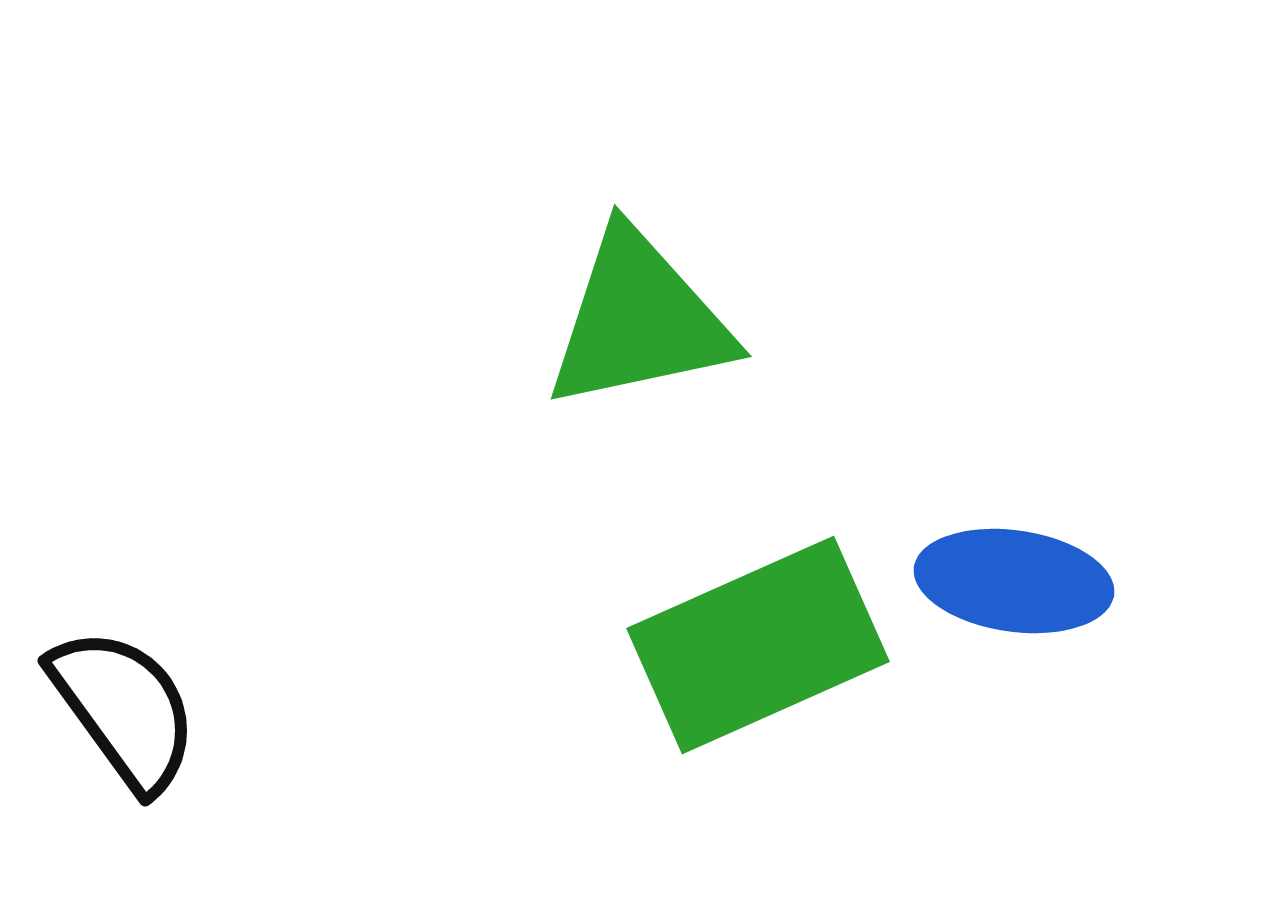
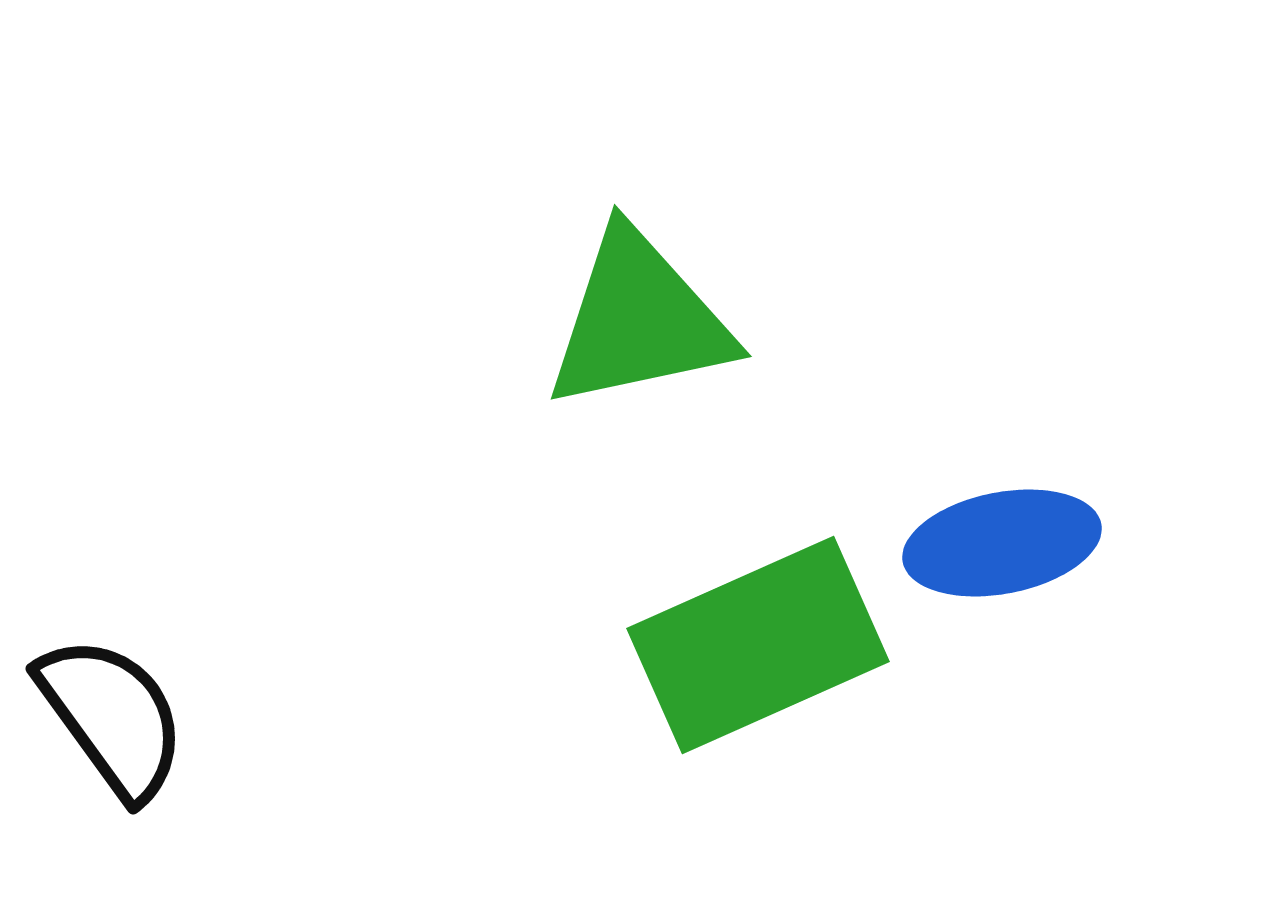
blue ellipse: moved 12 px left, 38 px up; rotated 19 degrees counterclockwise
black semicircle: moved 12 px left, 8 px down
